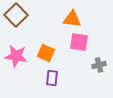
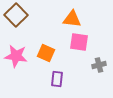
purple rectangle: moved 5 px right, 1 px down
